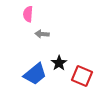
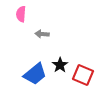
pink semicircle: moved 7 px left
black star: moved 1 px right, 2 px down
red square: moved 1 px right, 1 px up
